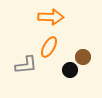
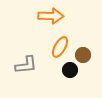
orange arrow: moved 1 px up
orange ellipse: moved 11 px right
brown circle: moved 2 px up
